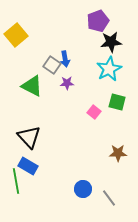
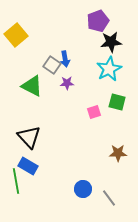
pink square: rotated 32 degrees clockwise
